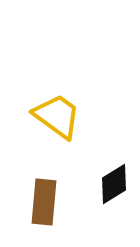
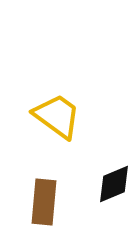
black diamond: rotated 9 degrees clockwise
